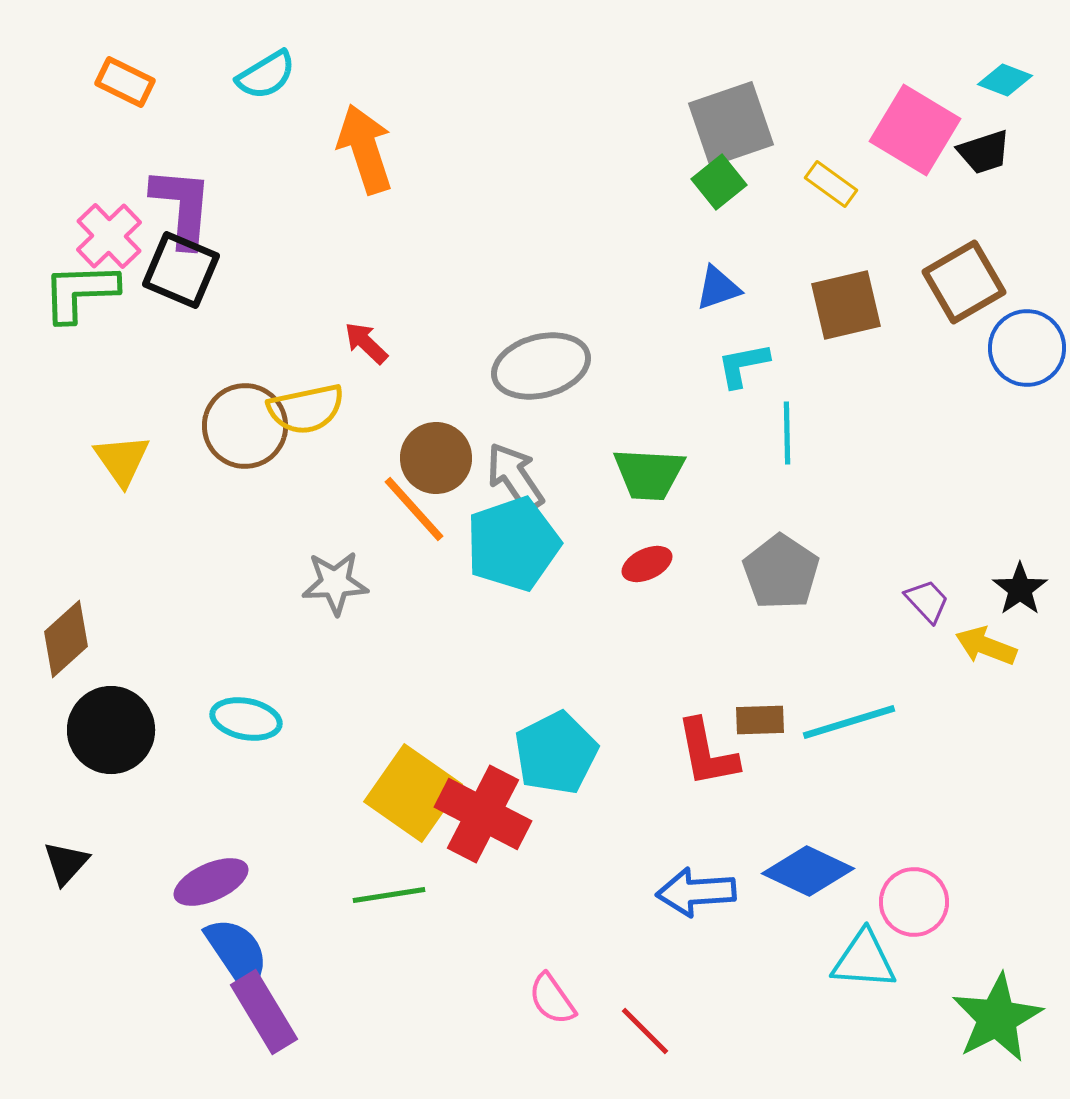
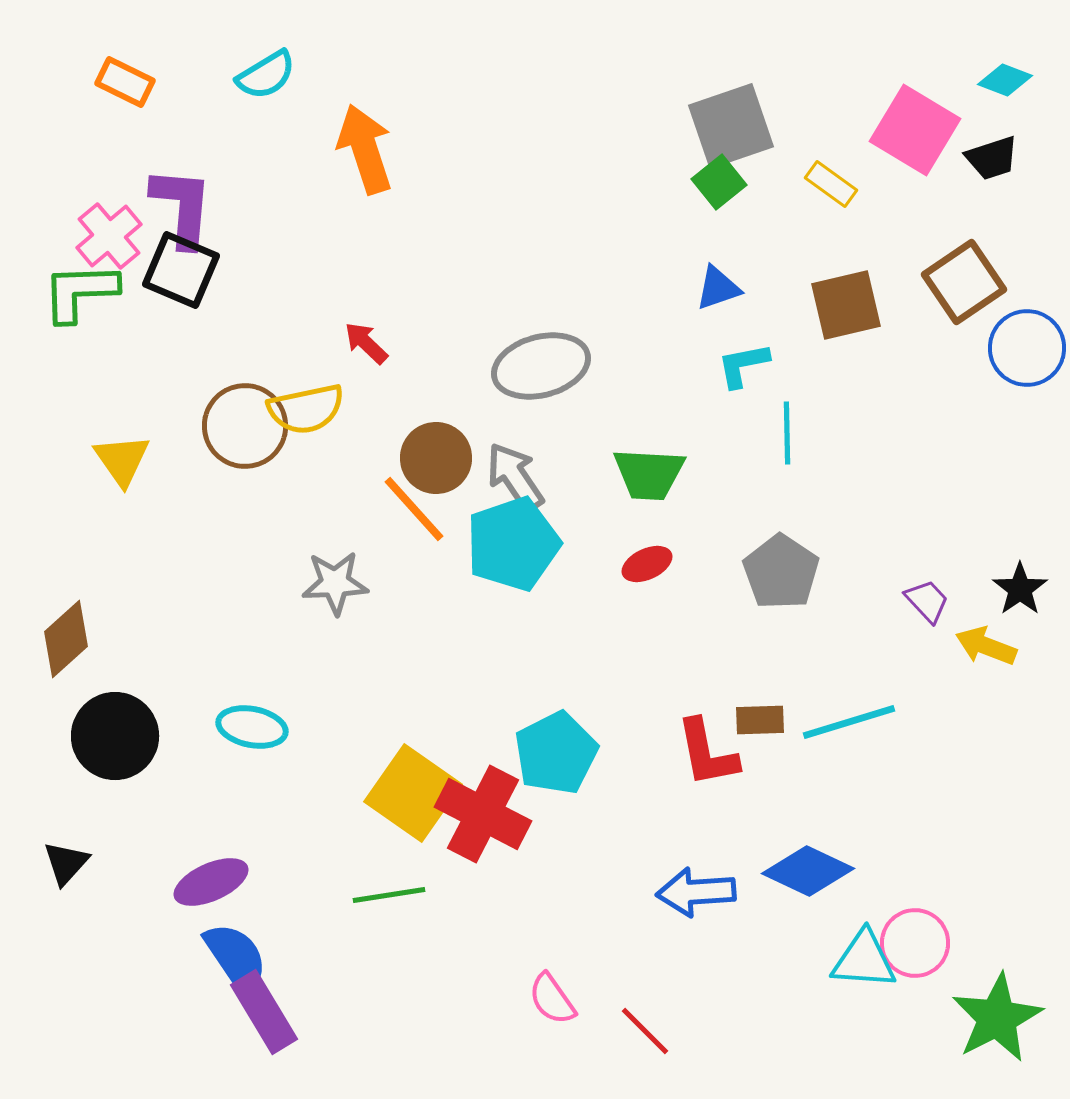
gray square at (731, 124): moved 2 px down
black trapezoid at (984, 152): moved 8 px right, 6 px down
pink cross at (109, 236): rotated 4 degrees clockwise
brown square at (964, 282): rotated 4 degrees counterclockwise
cyan ellipse at (246, 719): moved 6 px right, 8 px down
black circle at (111, 730): moved 4 px right, 6 px down
pink circle at (914, 902): moved 1 px right, 41 px down
blue semicircle at (237, 953): moved 1 px left, 5 px down
